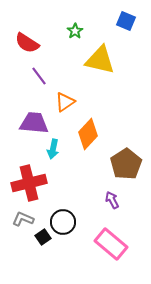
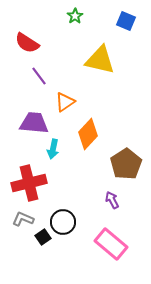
green star: moved 15 px up
